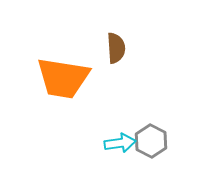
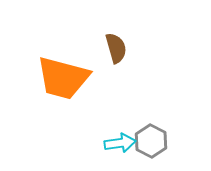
brown semicircle: rotated 12 degrees counterclockwise
orange trapezoid: rotated 6 degrees clockwise
